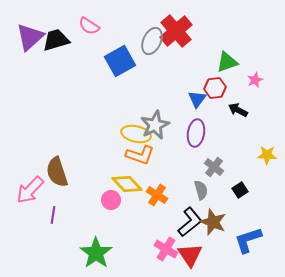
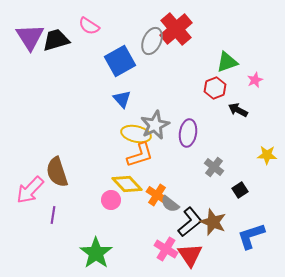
red cross: moved 2 px up
purple triangle: rotated 20 degrees counterclockwise
red hexagon: rotated 15 degrees counterclockwise
blue triangle: moved 75 px left; rotated 18 degrees counterclockwise
purple ellipse: moved 8 px left
orange L-shape: rotated 36 degrees counterclockwise
gray semicircle: moved 31 px left, 14 px down; rotated 144 degrees clockwise
blue L-shape: moved 3 px right, 4 px up
